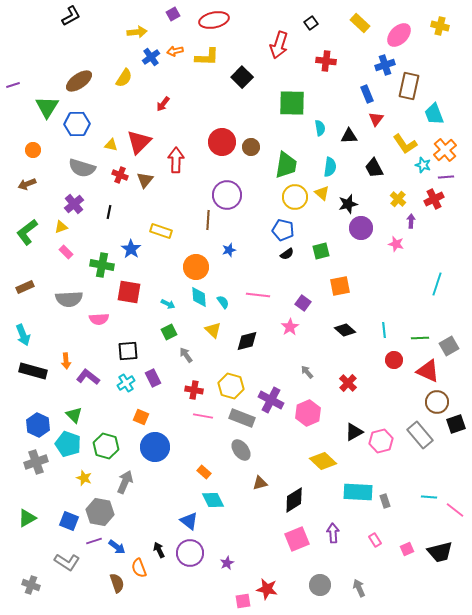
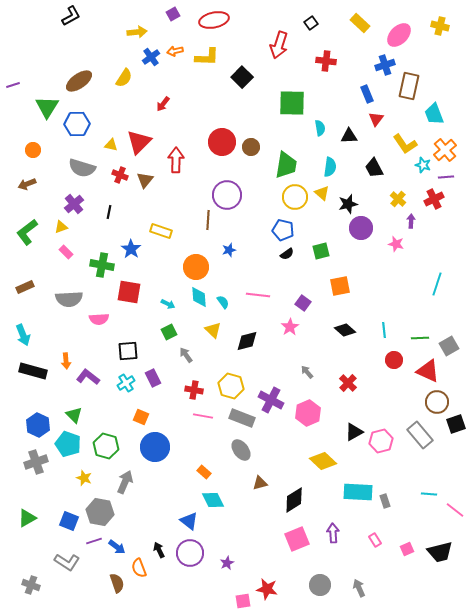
cyan line at (429, 497): moved 3 px up
